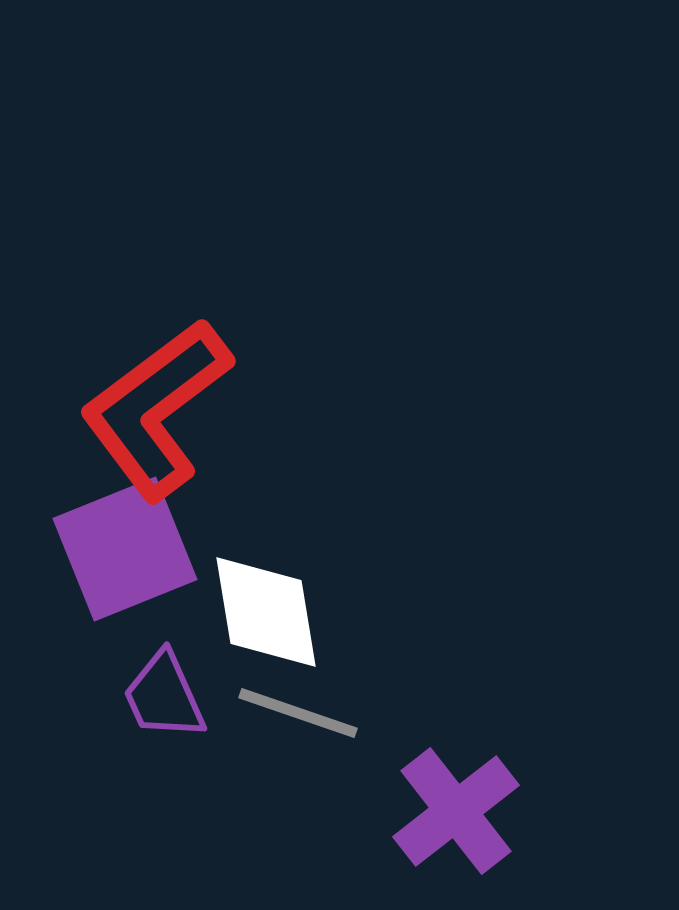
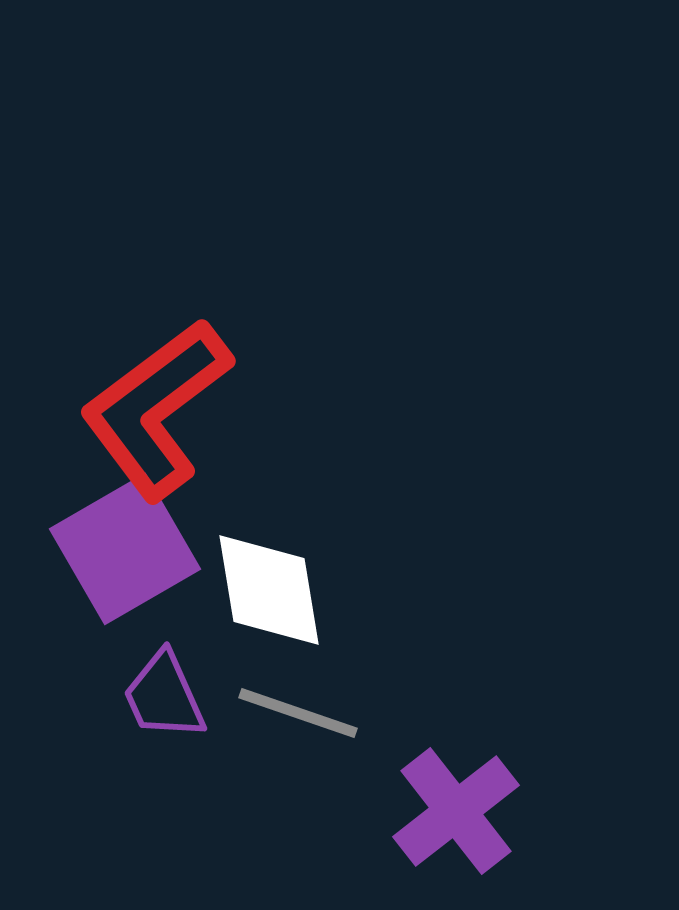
purple square: rotated 8 degrees counterclockwise
white diamond: moved 3 px right, 22 px up
